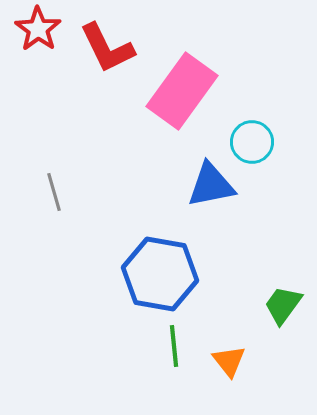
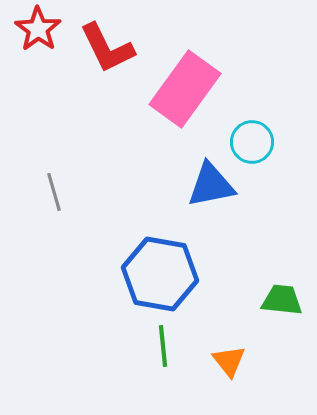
pink rectangle: moved 3 px right, 2 px up
green trapezoid: moved 1 px left, 5 px up; rotated 60 degrees clockwise
green line: moved 11 px left
